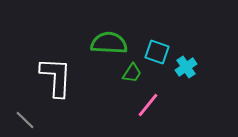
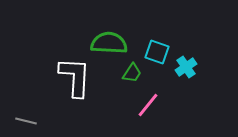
white L-shape: moved 19 px right
gray line: moved 1 px right, 1 px down; rotated 30 degrees counterclockwise
